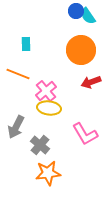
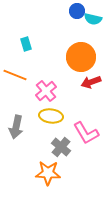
blue circle: moved 1 px right
cyan semicircle: moved 5 px right, 3 px down; rotated 42 degrees counterclockwise
cyan rectangle: rotated 16 degrees counterclockwise
orange circle: moved 7 px down
orange line: moved 3 px left, 1 px down
yellow ellipse: moved 2 px right, 8 px down
gray arrow: rotated 15 degrees counterclockwise
pink L-shape: moved 1 px right, 1 px up
gray cross: moved 21 px right, 2 px down
orange star: rotated 10 degrees clockwise
